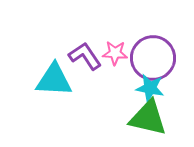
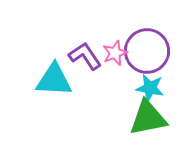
pink star: rotated 25 degrees counterclockwise
purple circle: moved 6 px left, 7 px up
green triangle: rotated 24 degrees counterclockwise
